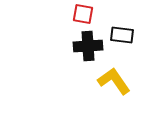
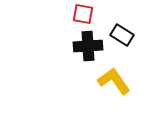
black rectangle: rotated 25 degrees clockwise
